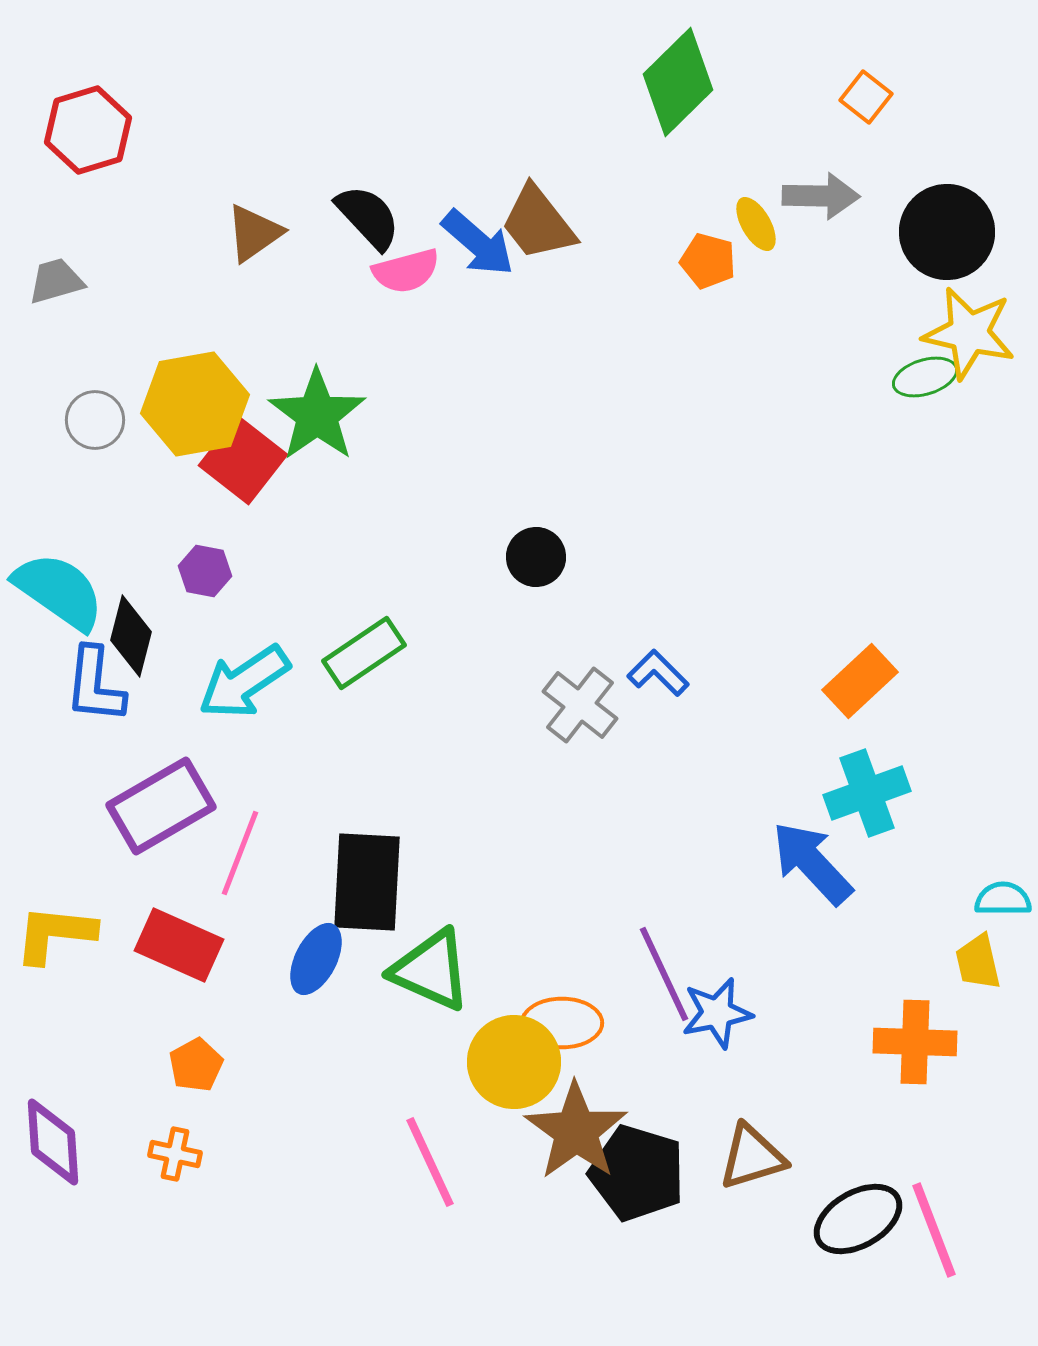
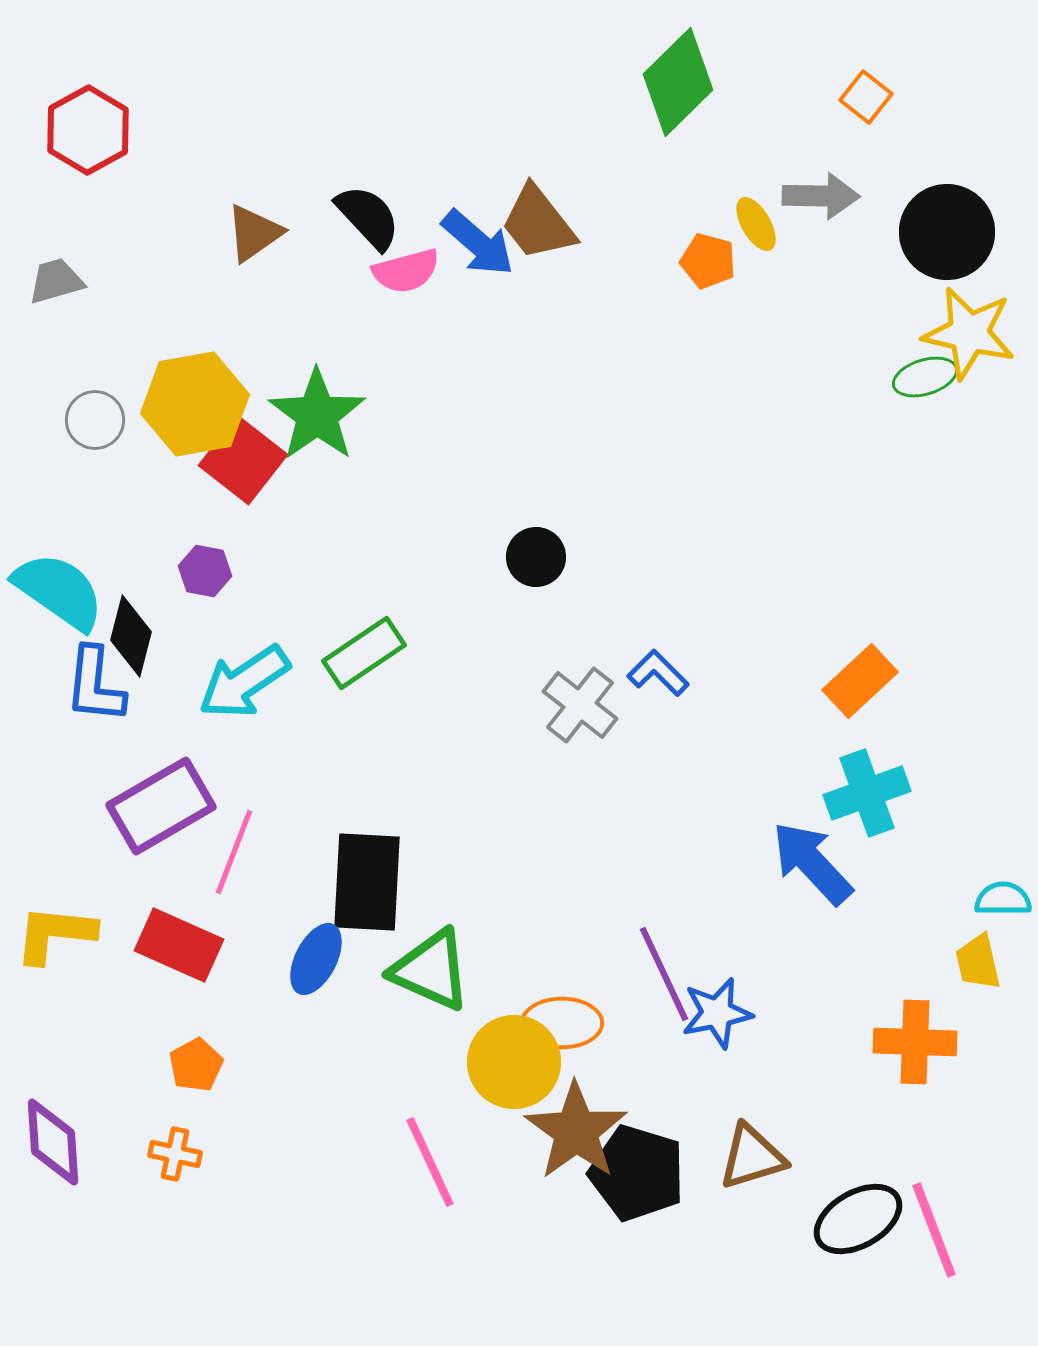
red hexagon at (88, 130): rotated 12 degrees counterclockwise
pink line at (240, 853): moved 6 px left, 1 px up
